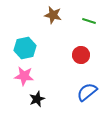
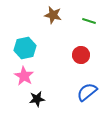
pink star: rotated 24 degrees clockwise
black star: rotated 14 degrees clockwise
